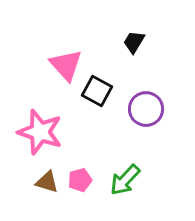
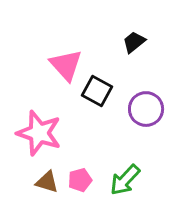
black trapezoid: rotated 20 degrees clockwise
pink star: moved 1 px left, 1 px down
